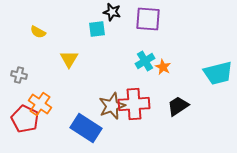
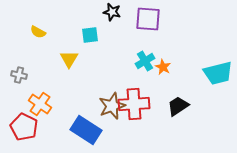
cyan square: moved 7 px left, 6 px down
red pentagon: moved 1 px left, 8 px down
blue rectangle: moved 2 px down
